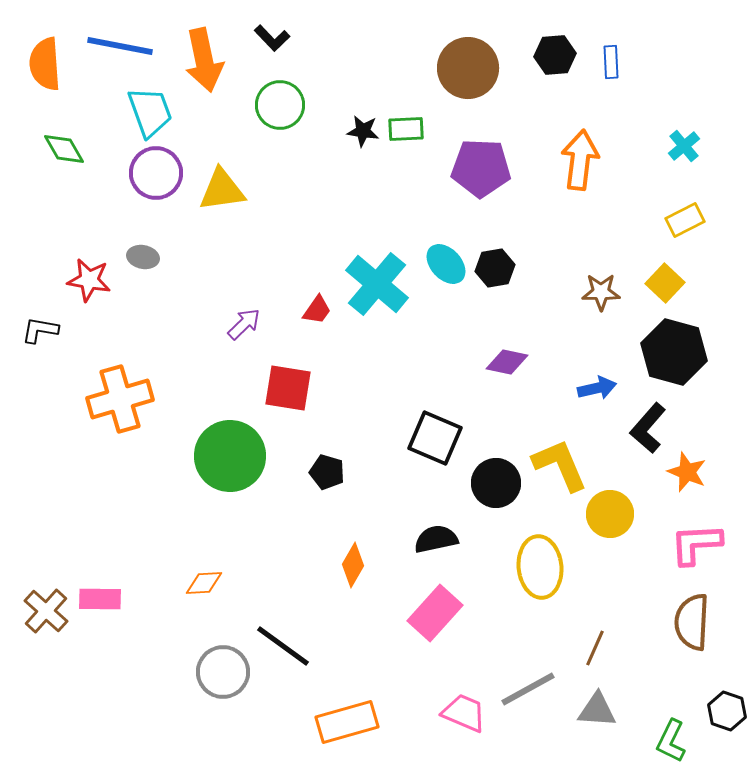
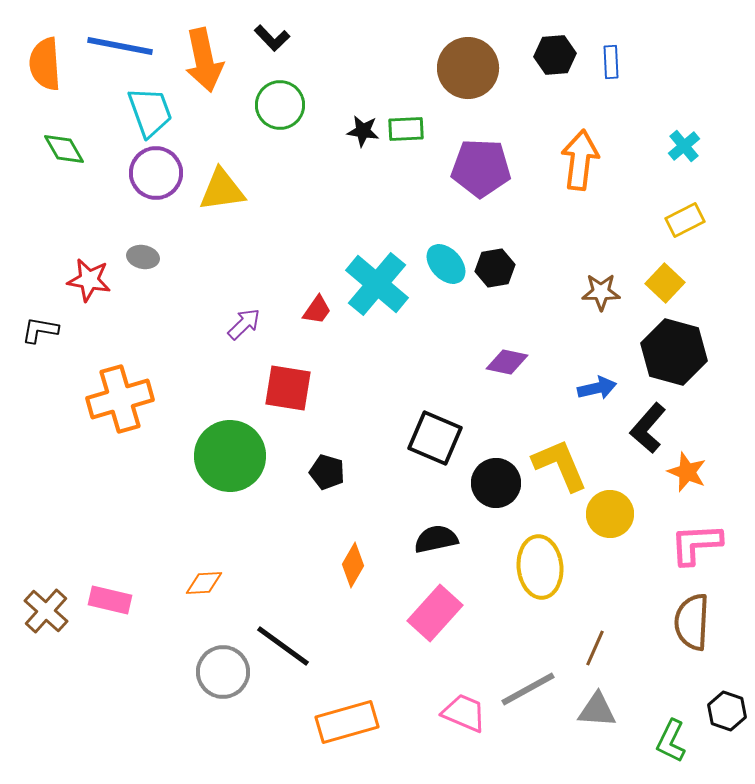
pink rectangle at (100, 599): moved 10 px right, 1 px down; rotated 12 degrees clockwise
